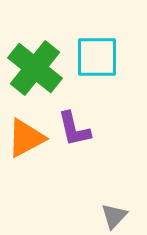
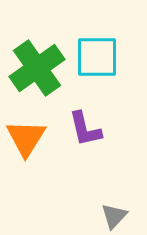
green cross: moved 2 px right; rotated 16 degrees clockwise
purple L-shape: moved 11 px right
orange triangle: rotated 30 degrees counterclockwise
